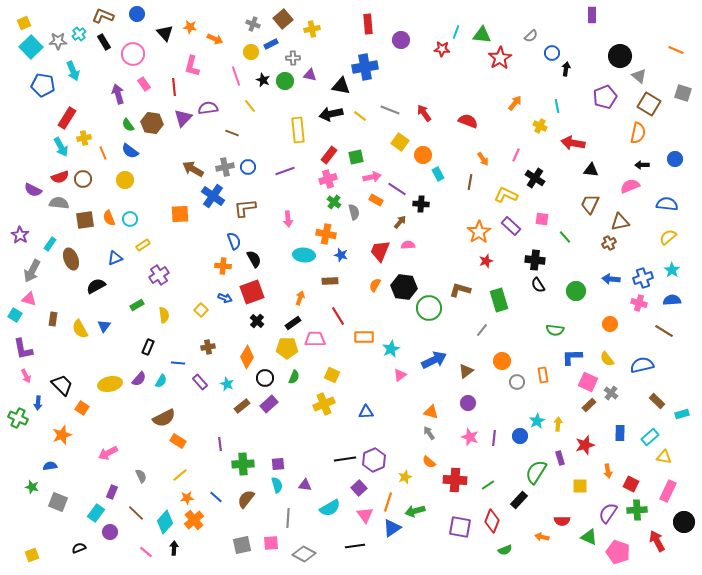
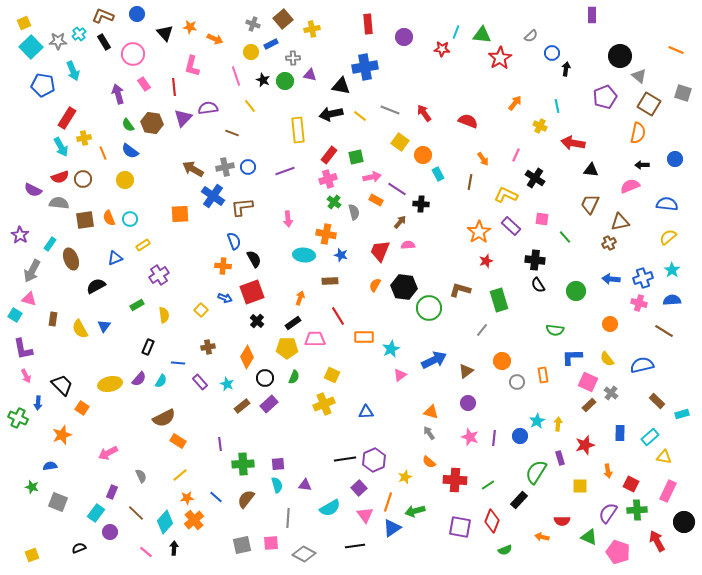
purple circle at (401, 40): moved 3 px right, 3 px up
brown L-shape at (245, 208): moved 3 px left, 1 px up
